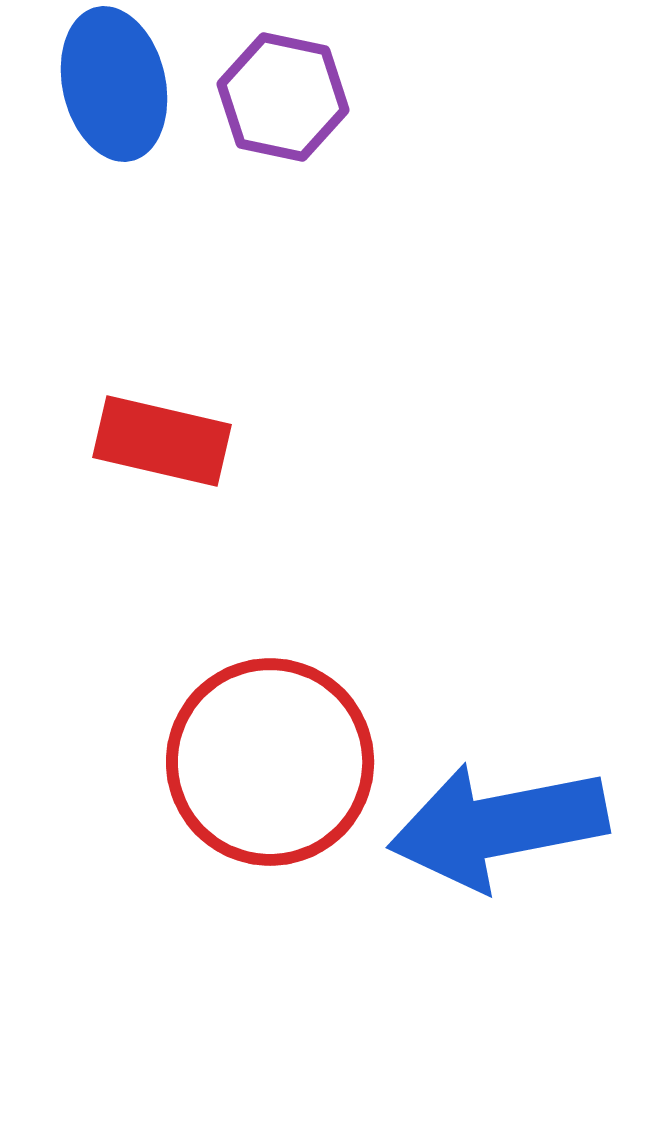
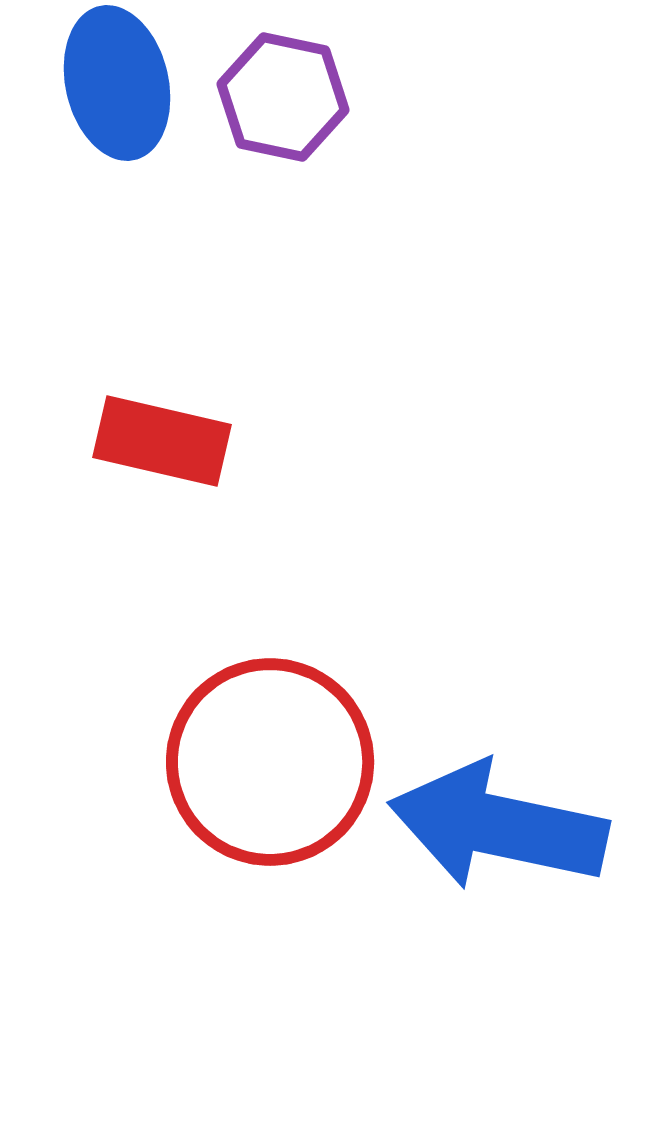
blue ellipse: moved 3 px right, 1 px up
blue arrow: rotated 23 degrees clockwise
